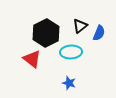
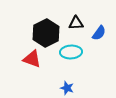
black triangle: moved 4 px left, 3 px up; rotated 35 degrees clockwise
blue semicircle: rotated 14 degrees clockwise
red triangle: rotated 18 degrees counterclockwise
blue star: moved 2 px left, 5 px down
